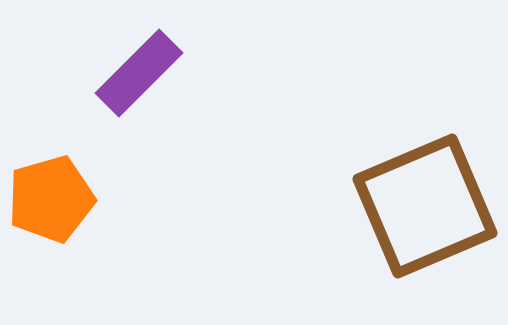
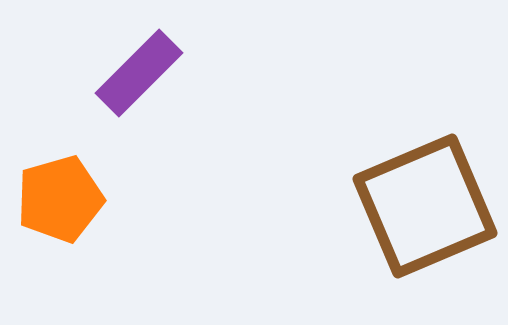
orange pentagon: moved 9 px right
